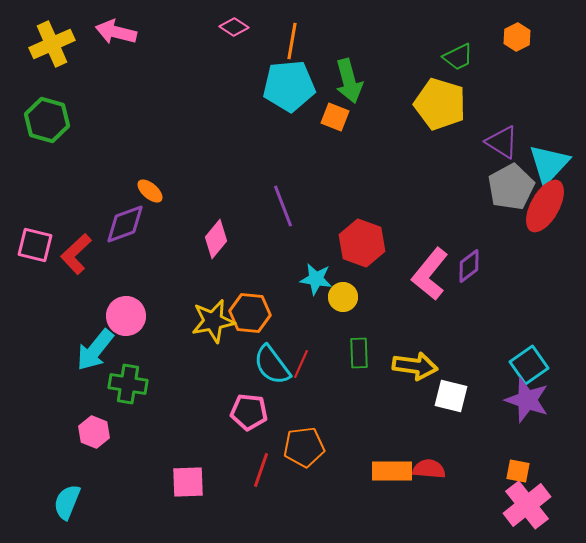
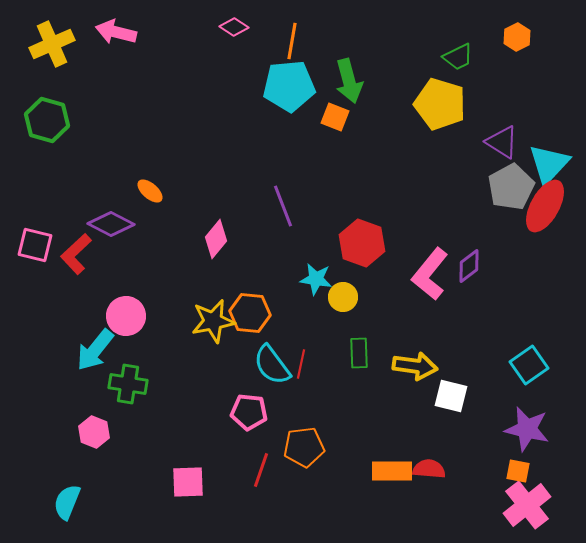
purple diamond at (125, 224): moved 14 px left; rotated 48 degrees clockwise
red line at (301, 364): rotated 12 degrees counterclockwise
purple star at (527, 400): moved 29 px down; rotated 6 degrees counterclockwise
